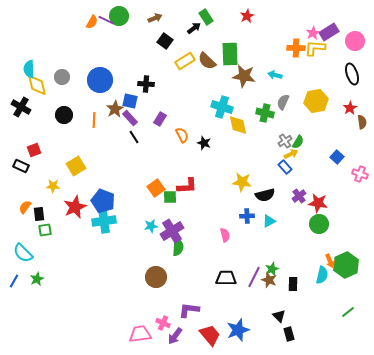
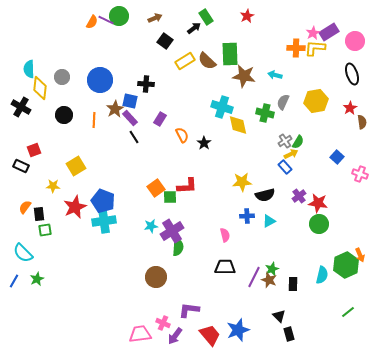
yellow diamond at (37, 85): moved 3 px right, 3 px down; rotated 20 degrees clockwise
black star at (204, 143): rotated 16 degrees clockwise
yellow star at (242, 182): rotated 12 degrees counterclockwise
orange arrow at (330, 261): moved 30 px right, 6 px up
black trapezoid at (226, 278): moved 1 px left, 11 px up
